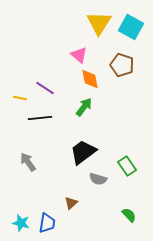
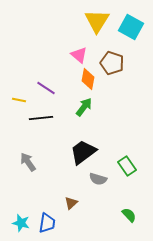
yellow triangle: moved 2 px left, 2 px up
brown pentagon: moved 10 px left, 2 px up
orange diamond: moved 2 px left; rotated 20 degrees clockwise
purple line: moved 1 px right
yellow line: moved 1 px left, 2 px down
black line: moved 1 px right
